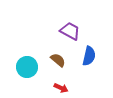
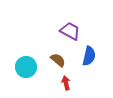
cyan circle: moved 1 px left
red arrow: moved 5 px right, 5 px up; rotated 128 degrees counterclockwise
